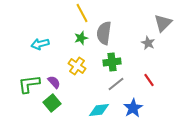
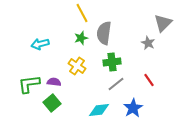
purple semicircle: rotated 40 degrees counterclockwise
